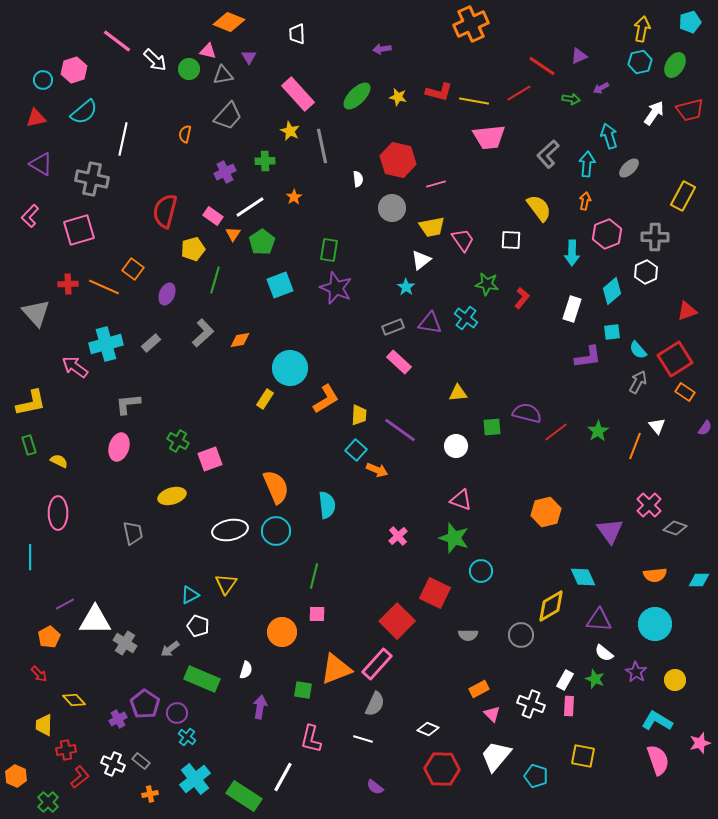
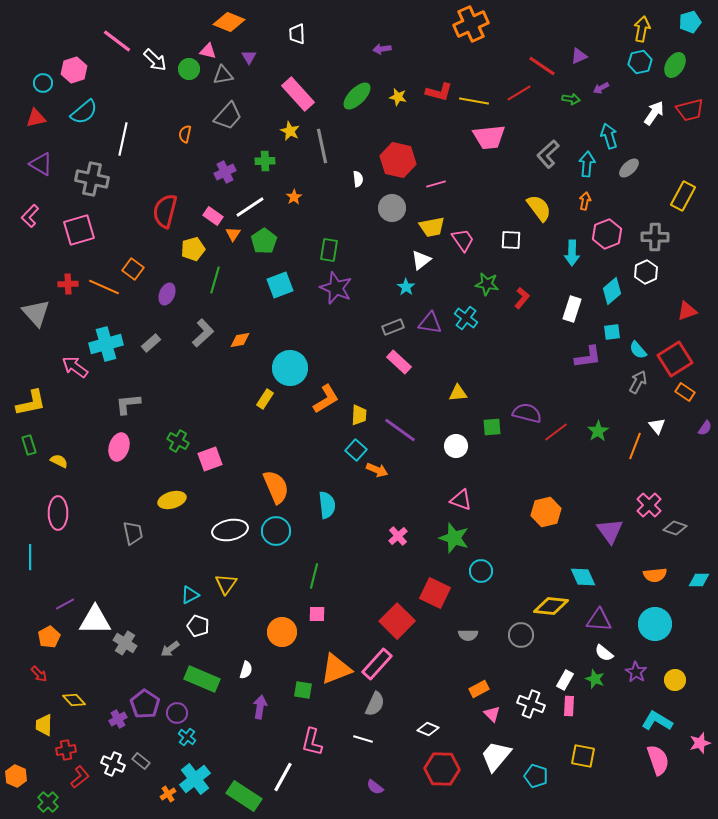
cyan circle at (43, 80): moved 3 px down
green pentagon at (262, 242): moved 2 px right, 1 px up
yellow ellipse at (172, 496): moved 4 px down
yellow diamond at (551, 606): rotated 36 degrees clockwise
pink L-shape at (311, 739): moved 1 px right, 3 px down
orange cross at (150, 794): moved 18 px right; rotated 21 degrees counterclockwise
